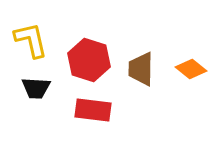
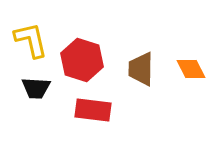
red hexagon: moved 7 px left
orange diamond: rotated 24 degrees clockwise
